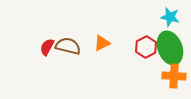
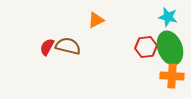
cyan star: moved 2 px left
orange triangle: moved 6 px left, 23 px up
red hexagon: rotated 20 degrees clockwise
orange cross: moved 2 px left
